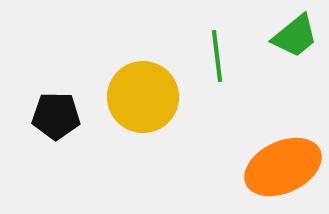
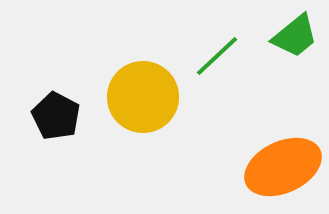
green line: rotated 54 degrees clockwise
black pentagon: rotated 27 degrees clockwise
